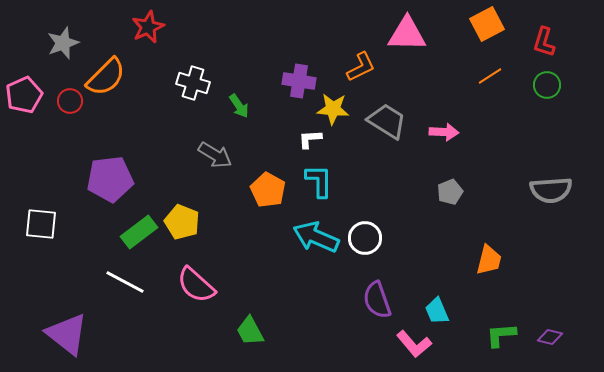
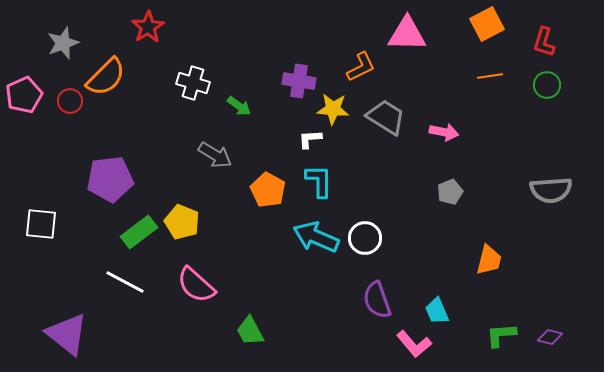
red star: rotated 8 degrees counterclockwise
orange line: rotated 25 degrees clockwise
green arrow: rotated 20 degrees counterclockwise
gray trapezoid: moved 1 px left, 4 px up
pink arrow: rotated 8 degrees clockwise
